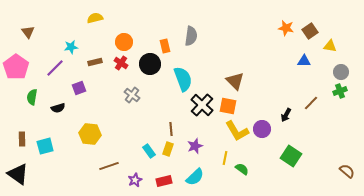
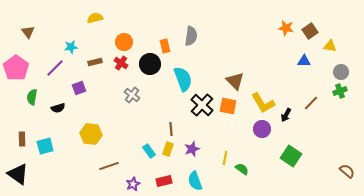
pink pentagon at (16, 67): moved 1 px down
yellow L-shape at (237, 131): moved 26 px right, 28 px up
yellow hexagon at (90, 134): moved 1 px right
purple star at (195, 146): moved 3 px left, 3 px down
cyan semicircle at (195, 177): moved 4 px down; rotated 114 degrees clockwise
purple star at (135, 180): moved 2 px left, 4 px down
